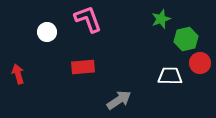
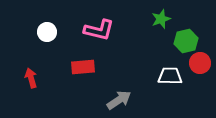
pink L-shape: moved 11 px right, 11 px down; rotated 124 degrees clockwise
green hexagon: moved 2 px down
red arrow: moved 13 px right, 4 px down
